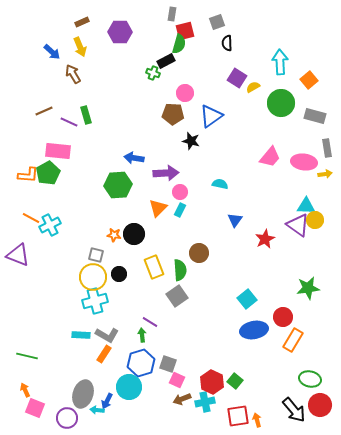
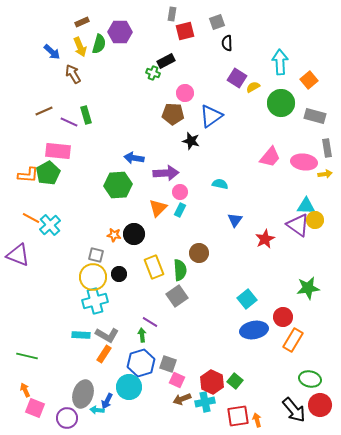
green semicircle at (179, 44): moved 80 px left
cyan cross at (50, 225): rotated 15 degrees counterclockwise
